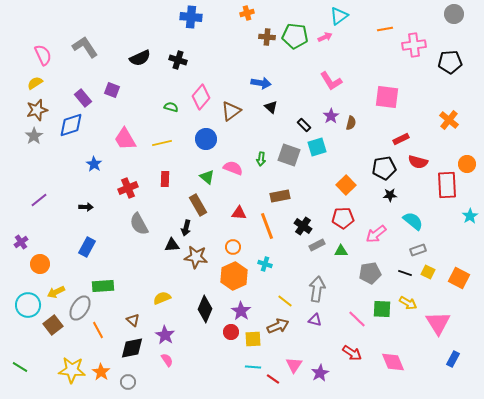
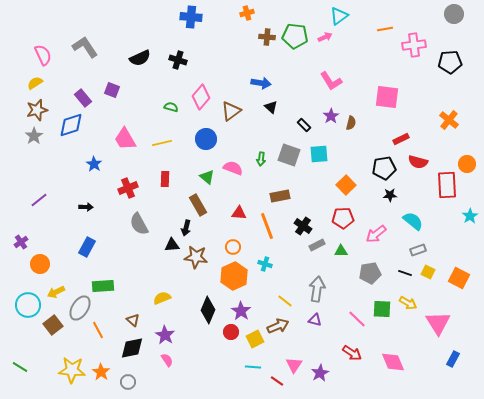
cyan square at (317, 147): moved 2 px right, 7 px down; rotated 12 degrees clockwise
black diamond at (205, 309): moved 3 px right, 1 px down
yellow square at (253, 339): moved 2 px right; rotated 24 degrees counterclockwise
red line at (273, 379): moved 4 px right, 2 px down
